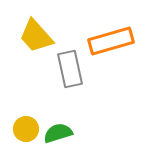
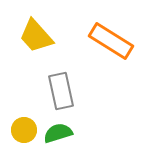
orange rectangle: rotated 48 degrees clockwise
gray rectangle: moved 9 px left, 22 px down
yellow circle: moved 2 px left, 1 px down
